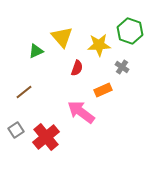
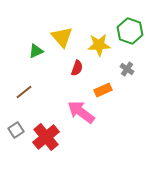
gray cross: moved 5 px right, 2 px down
